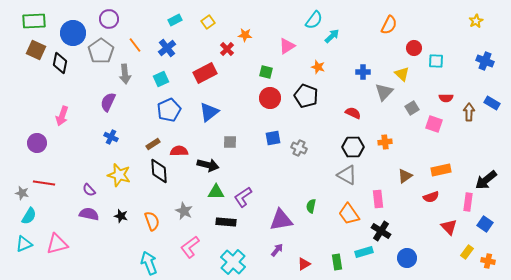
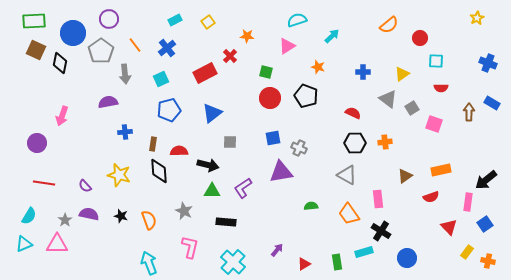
cyan semicircle at (314, 20): moved 17 px left; rotated 144 degrees counterclockwise
yellow star at (476, 21): moved 1 px right, 3 px up
orange semicircle at (389, 25): rotated 24 degrees clockwise
orange star at (245, 35): moved 2 px right, 1 px down
red circle at (414, 48): moved 6 px right, 10 px up
red cross at (227, 49): moved 3 px right, 7 px down
blue cross at (485, 61): moved 3 px right, 2 px down
yellow triangle at (402, 74): rotated 42 degrees clockwise
gray triangle at (384, 92): moved 4 px right, 7 px down; rotated 36 degrees counterclockwise
red semicircle at (446, 98): moved 5 px left, 10 px up
purple semicircle at (108, 102): rotated 54 degrees clockwise
blue pentagon at (169, 110): rotated 10 degrees clockwise
blue triangle at (209, 112): moved 3 px right, 1 px down
blue cross at (111, 137): moved 14 px right, 5 px up; rotated 32 degrees counterclockwise
brown rectangle at (153, 144): rotated 48 degrees counterclockwise
black hexagon at (353, 147): moved 2 px right, 4 px up
purple semicircle at (89, 190): moved 4 px left, 4 px up
green triangle at (216, 192): moved 4 px left, 1 px up
gray star at (22, 193): moved 43 px right, 27 px down; rotated 24 degrees clockwise
purple L-shape at (243, 197): moved 9 px up
green semicircle at (311, 206): rotated 72 degrees clockwise
purple triangle at (281, 220): moved 48 px up
orange semicircle at (152, 221): moved 3 px left, 1 px up
blue square at (485, 224): rotated 21 degrees clockwise
pink triangle at (57, 244): rotated 15 degrees clockwise
pink L-shape at (190, 247): rotated 140 degrees clockwise
